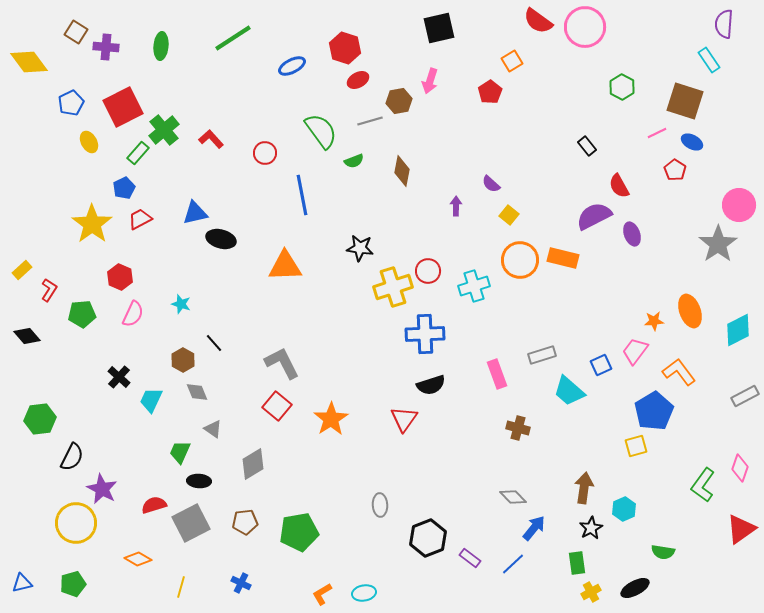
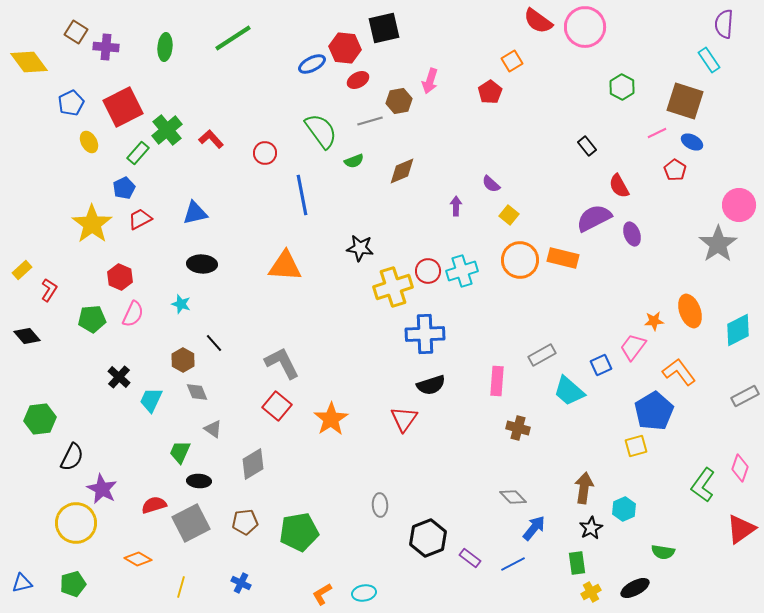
black square at (439, 28): moved 55 px left
green ellipse at (161, 46): moved 4 px right, 1 px down
red hexagon at (345, 48): rotated 12 degrees counterclockwise
blue ellipse at (292, 66): moved 20 px right, 2 px up
green cross at (164, 130): moved 3 px right
brown diamond at (402, 171): rotated 56 degrees clockwise
purple semicircle at (594, 216): moved 2 px down
black ellipse at (221, 239): moved 19 px left, 25 px down; rotated 12 degrees counterclockwise
orange triangle at (285, 266): rotated 6 degrees clockwise
cyan cross at (474, 286): moved 12 px left, 15 px up
green pentagon at (82, 314): moved 10 px right, 5 px down
pink trapezoid at (635, 351): moved 2 px left, 4 px up
gray rectangle at (542, 355): rotated 12 degrees counterclockwise
pink rectangle at (497, 374): moved 7 px down; rotated 24 degrees clockwise
blue line at (513, 564): rotated 15 degrees clockwise
